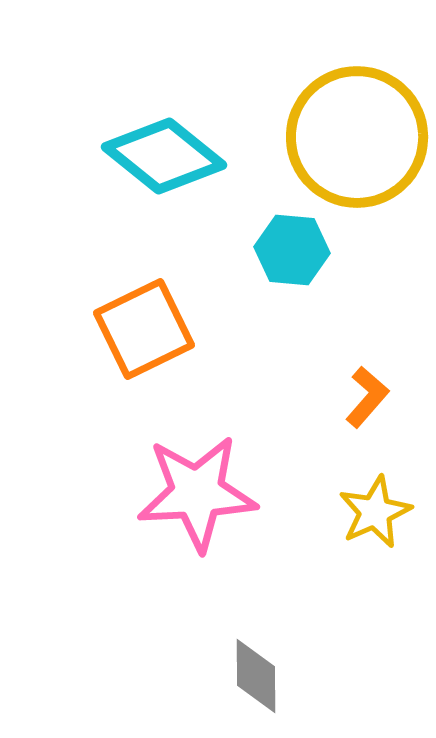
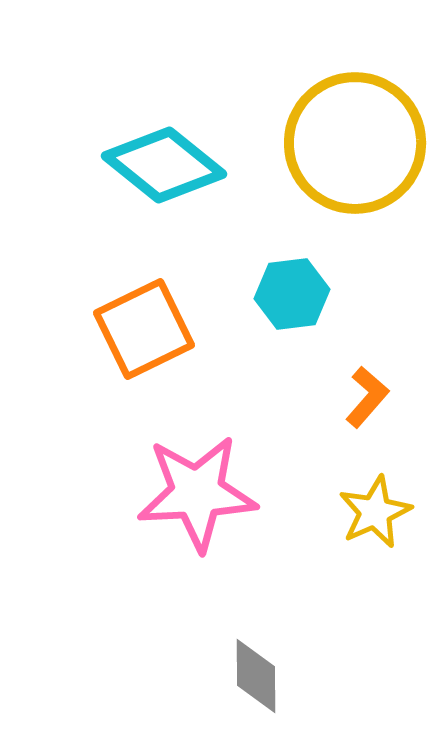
yellow circle: moved 2 px left, 6 px down
cyan diamond: moved 9 px down
cyan hexagon: moved 44 px down; rotated 12 degrees counterclockwise
